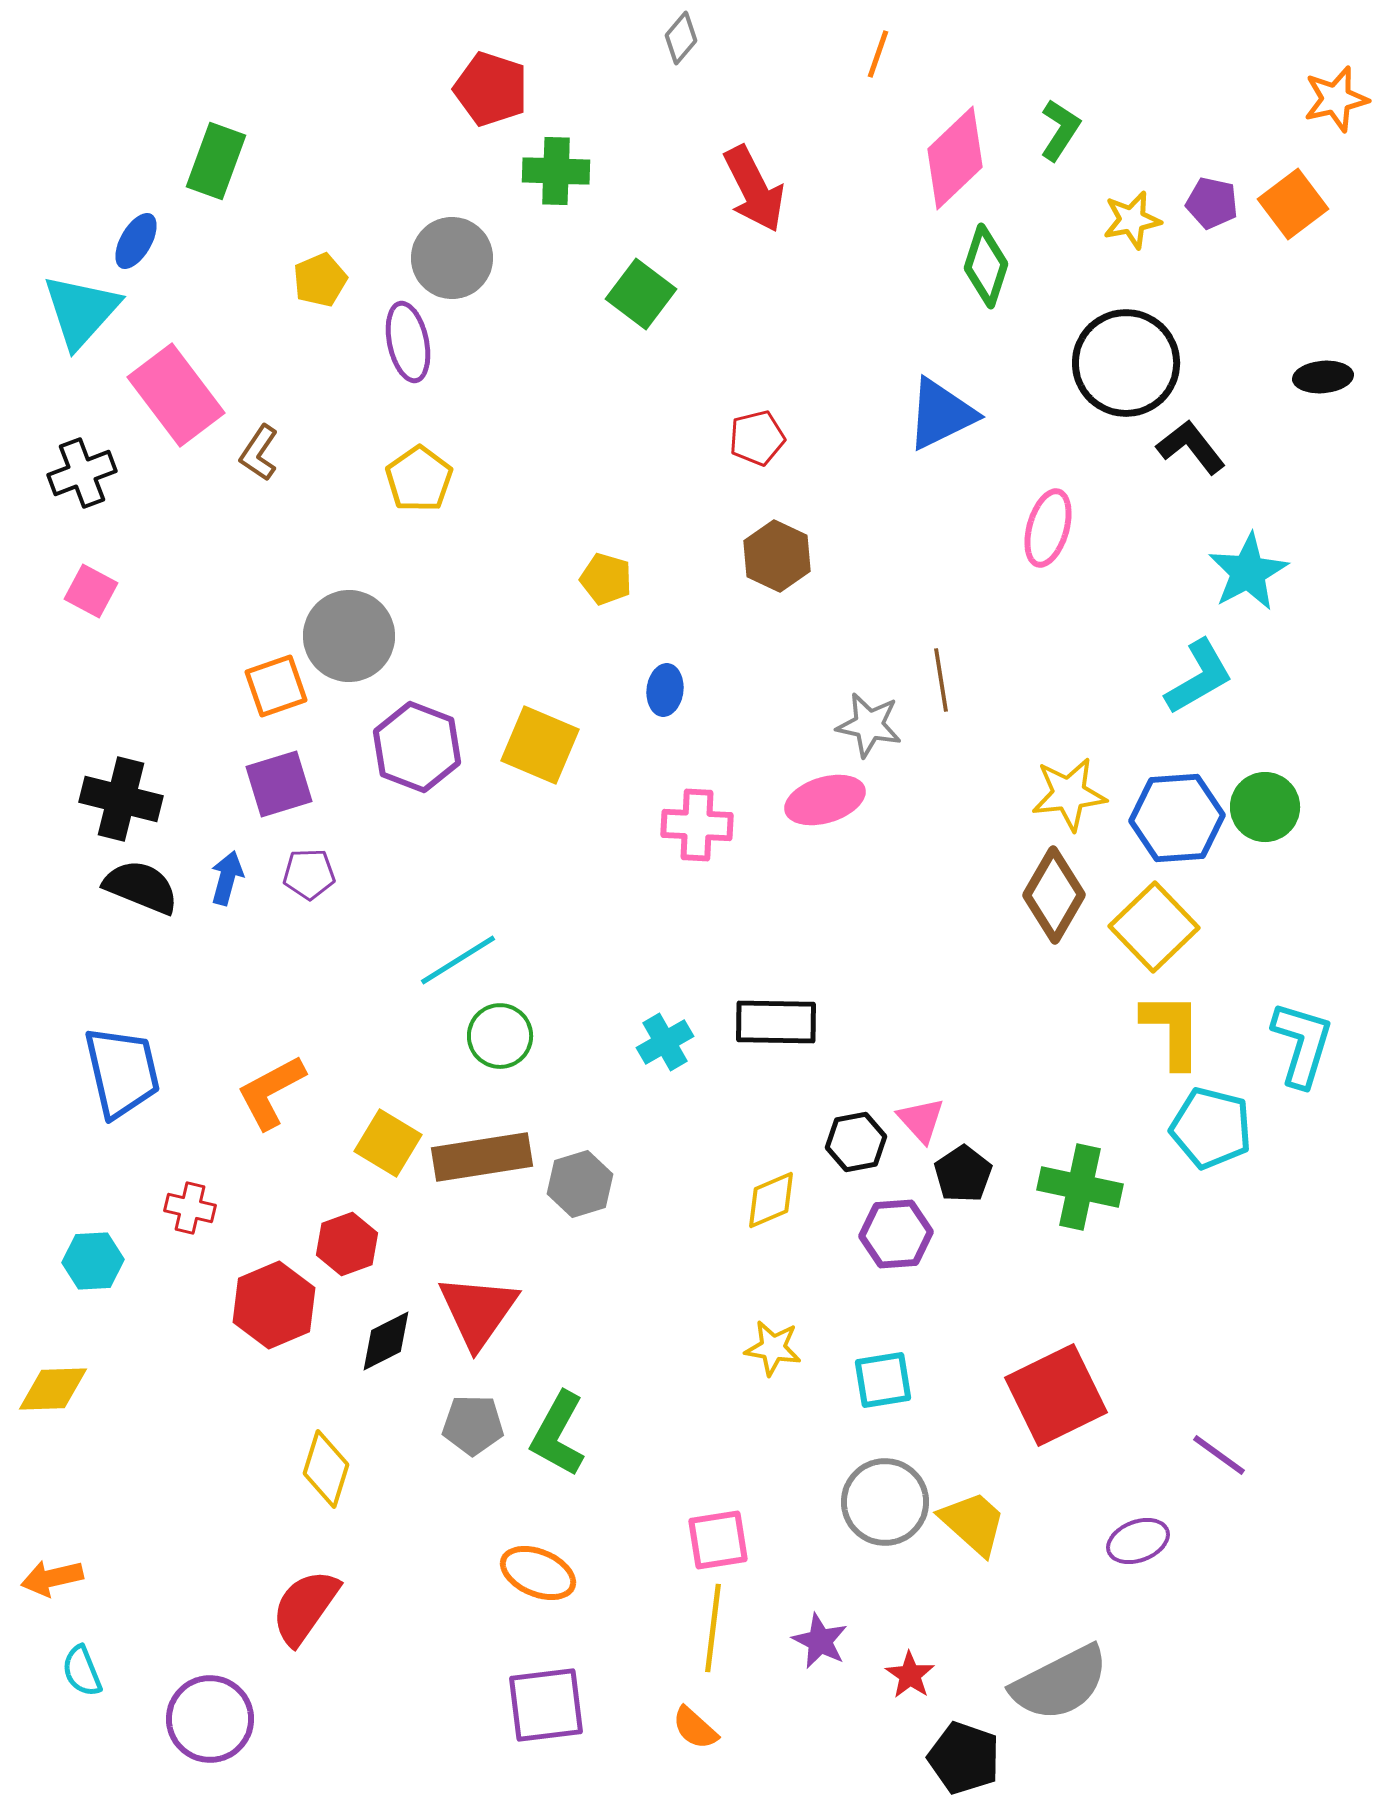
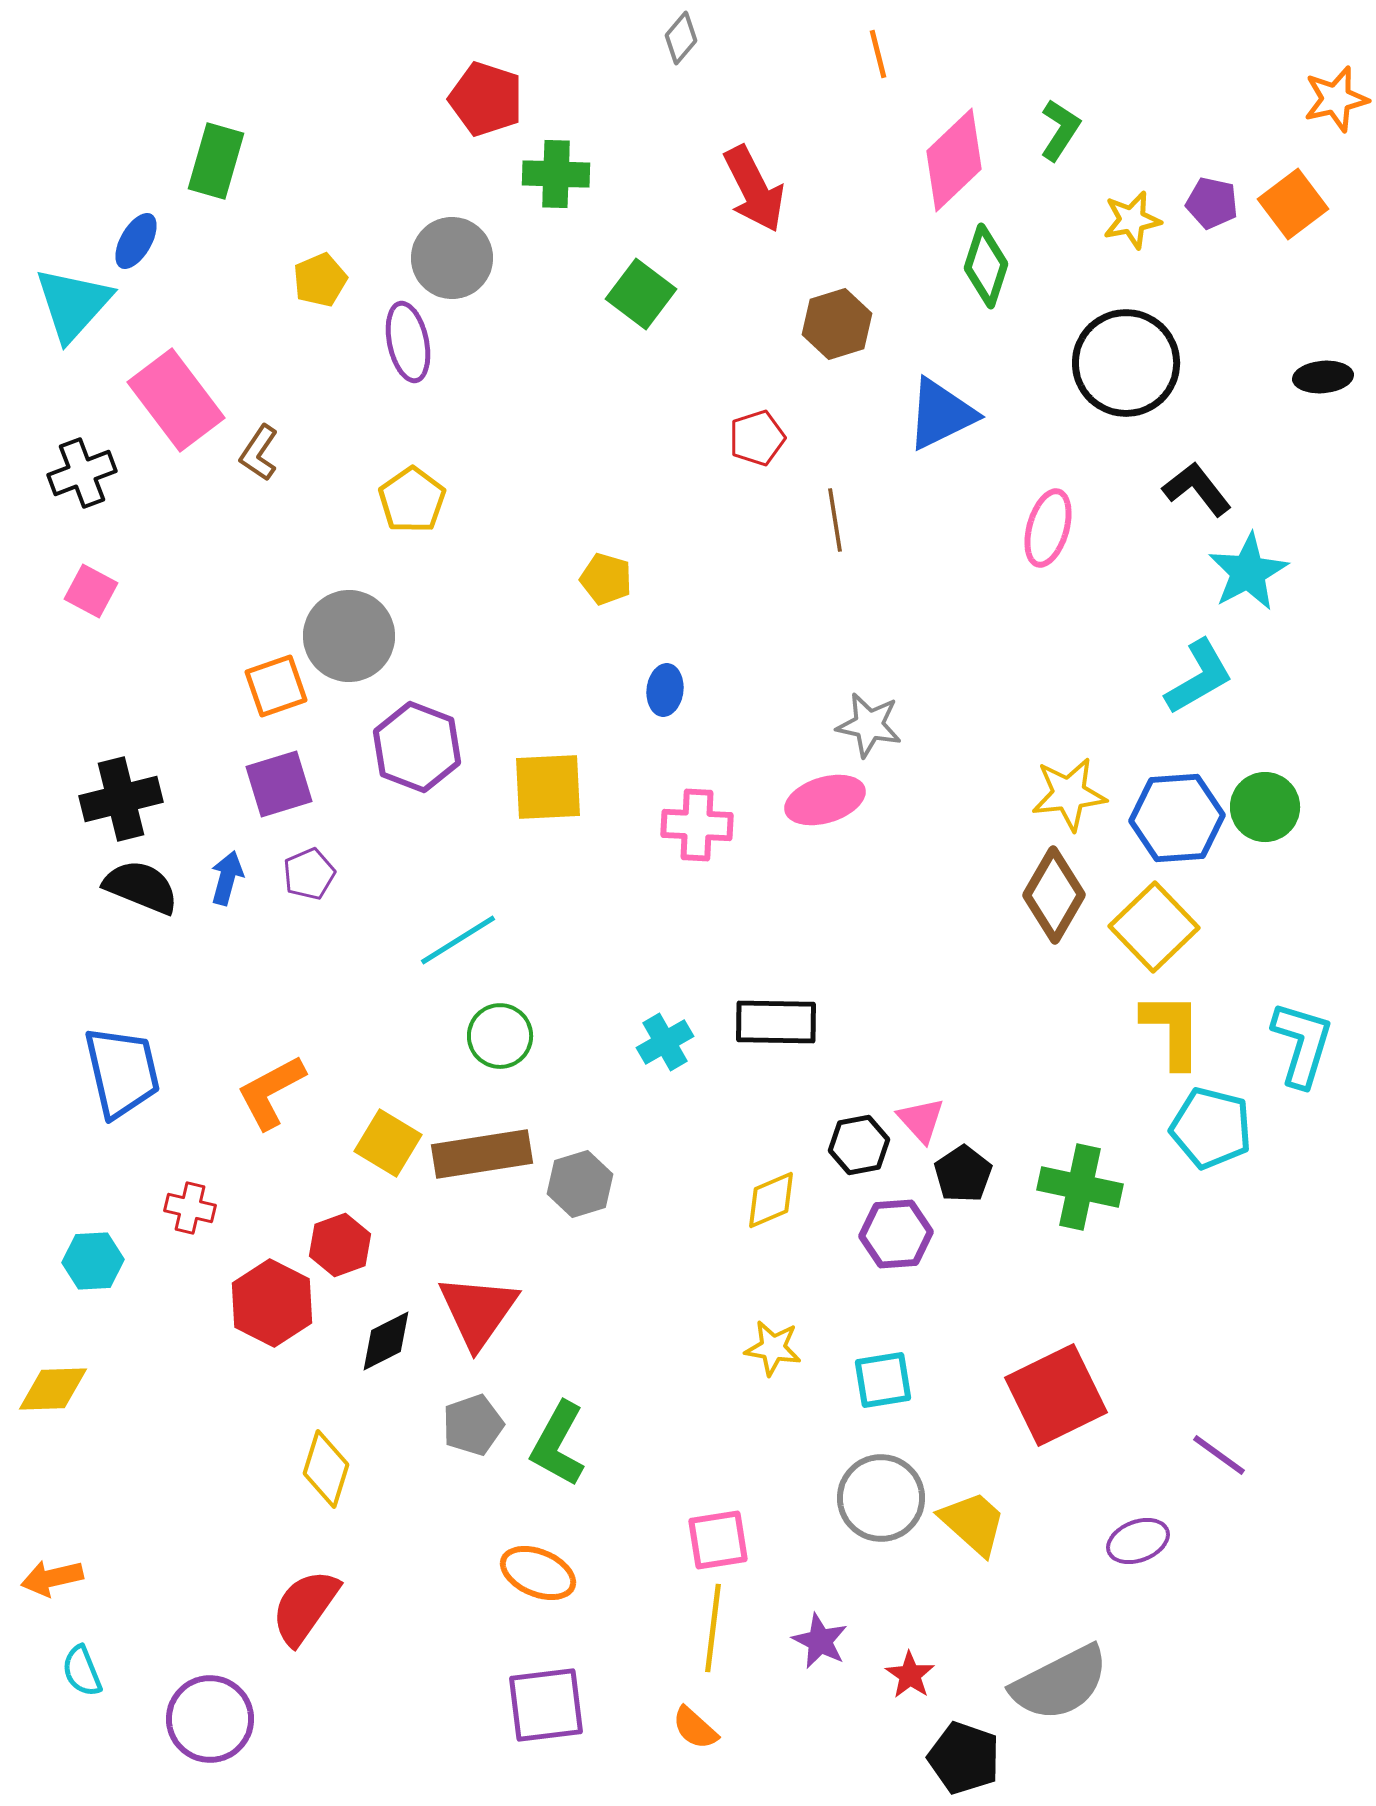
orange line at (878, 54): rotated 33 degrees counterclockwise
red pentagon at (491, 89): moved 5 px left, 10 px down
pink diamond at (955, 158): moved 1 px left, 2 px down
green rectangle at (216, 161): rotated 4 degrees counterclockwise
green cross at (556, 171): moved 3 px down
cyan triangle at (81, 311): moved 8 px left, 7 px up
pink rectangle at (176, 395): moved 5 px down
red pentagon at (757, 438): rotated 4 degrees counterclockwise
black L-shape at (1191, 447): moved 6 px right, 42 px down
yellow pentagon at (419, 479): moved 7 px left, 21 px down
brown hexagon at (777, 556): moved 60 px right, 232 px up; rotated 18 degrees clockwise
brown line at (941, 680): moved 106 px left, 160 px up
yellow square at (540, 745): moved 8 px right, 42 px down; rotated 26 degrees counterclockwise
black cross at (121, 799): rotated 28 degrees counterclockwise
purple pentagon at (309, 874): rotated 21 degrees counterclockwise
cyan line at (458, 960): moved 20 px up
black hexagon at (856, 1142): moved 3 px right, 3 px down
brown rectangle at (482, 1157): moved 3 px up
red hexagon at (347, 1244): moved 7 px left, 1 px down
red hexagon at (274, 1305): moved 2 px left, 2 px up; rotated 10 degrees counterclockwise
gray pentagon at (473, 1425): rotated 20 degrees counterclockwise
green L-shape at (558, 1434): moved 10 px down
gray circle at (885, 1502): moved 4 px left, 4 px up
